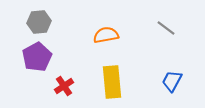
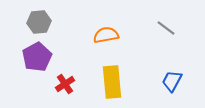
red cross: moved 1 px right, 2 px up
